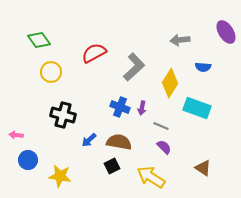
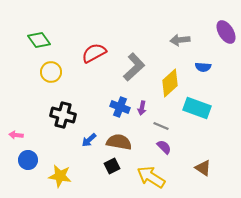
yellow diamond: rotated 16 degrees clockwise
